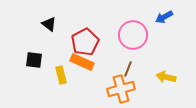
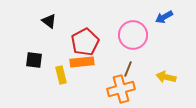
black triangle: moved 3 px up
orange rectangle: rotated 30 degrees counterclockwise
